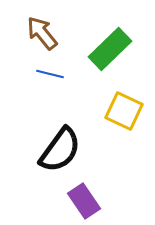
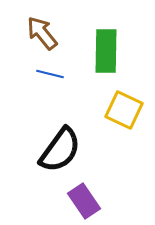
green rectangle: moved 4 px left, 2 px down; rotated 45 degrees counterclockwise
yellow square: moved 1 px up
